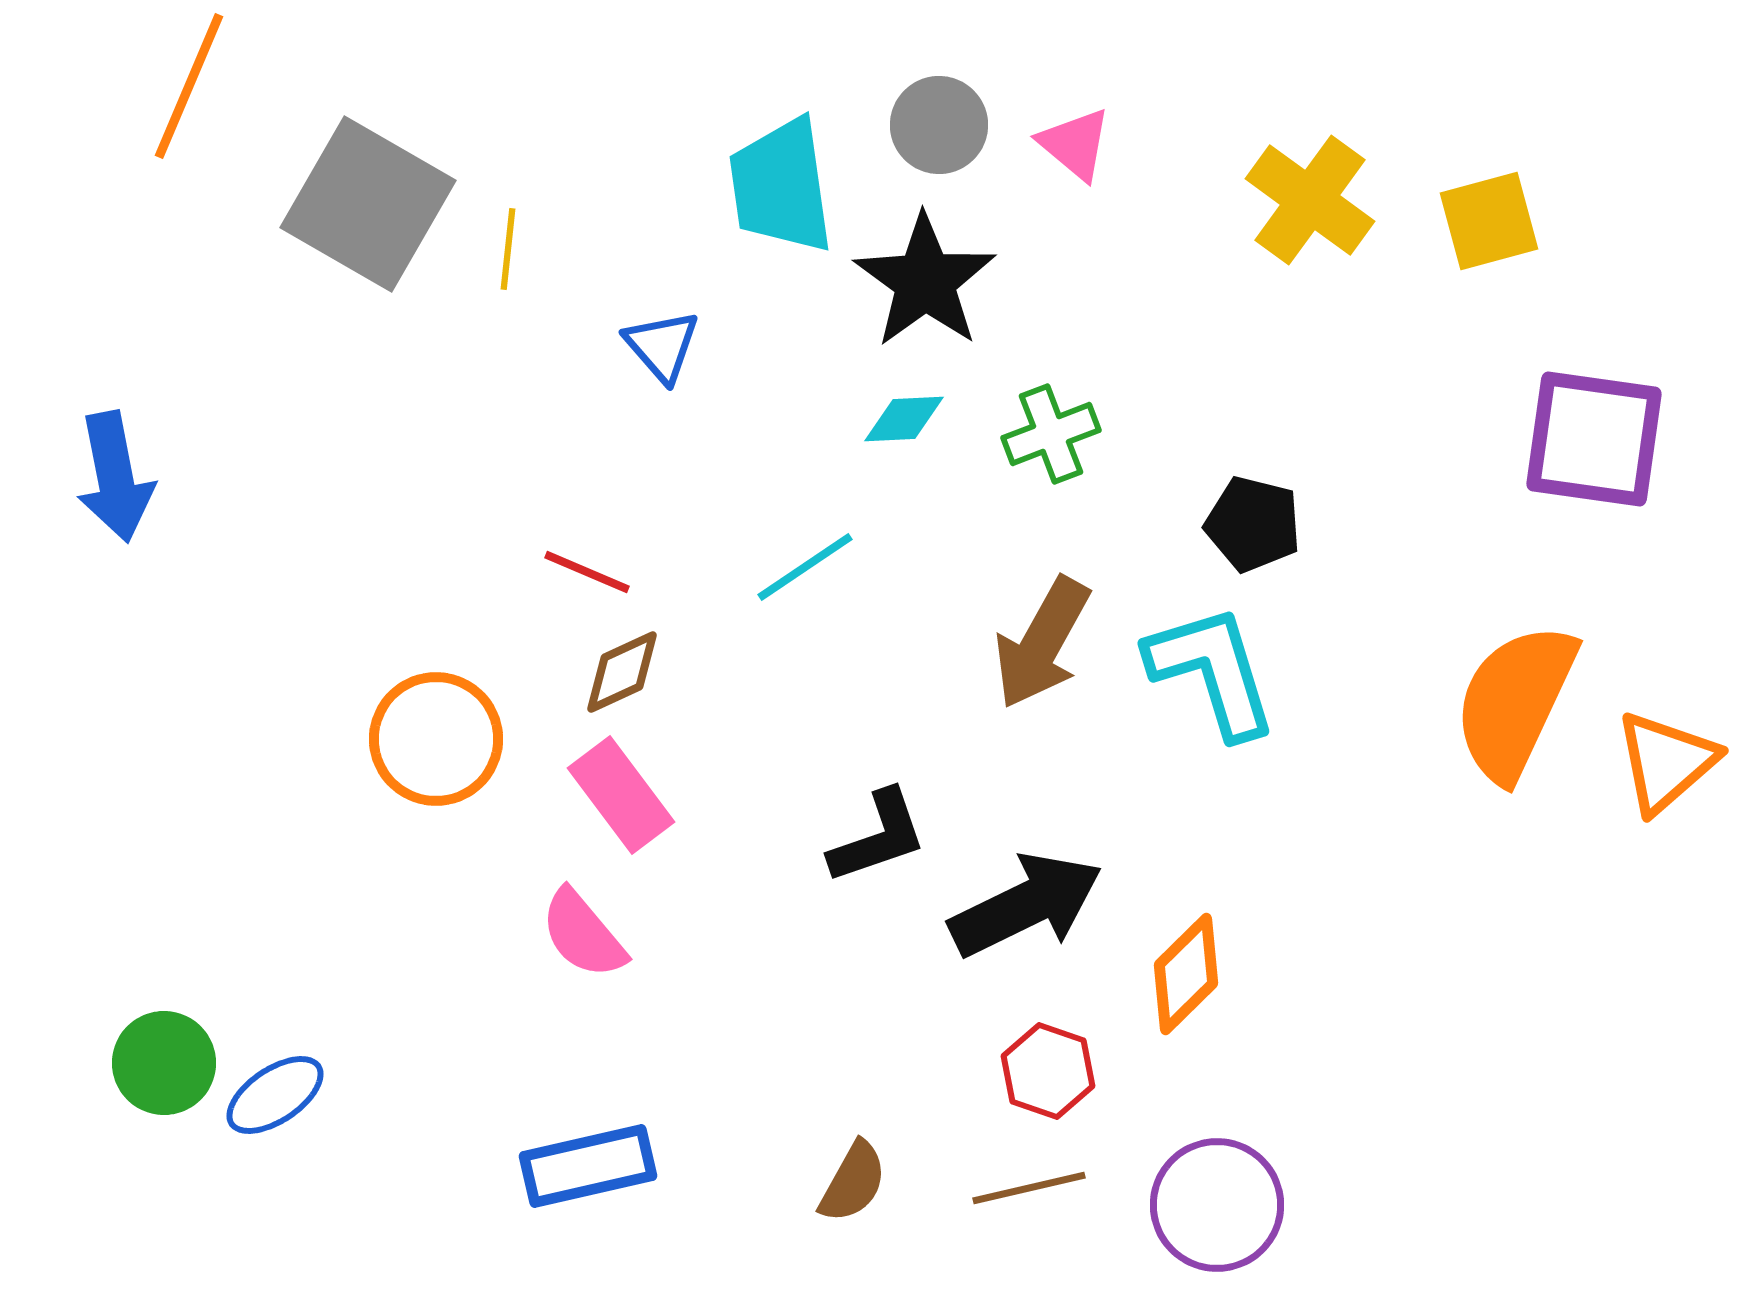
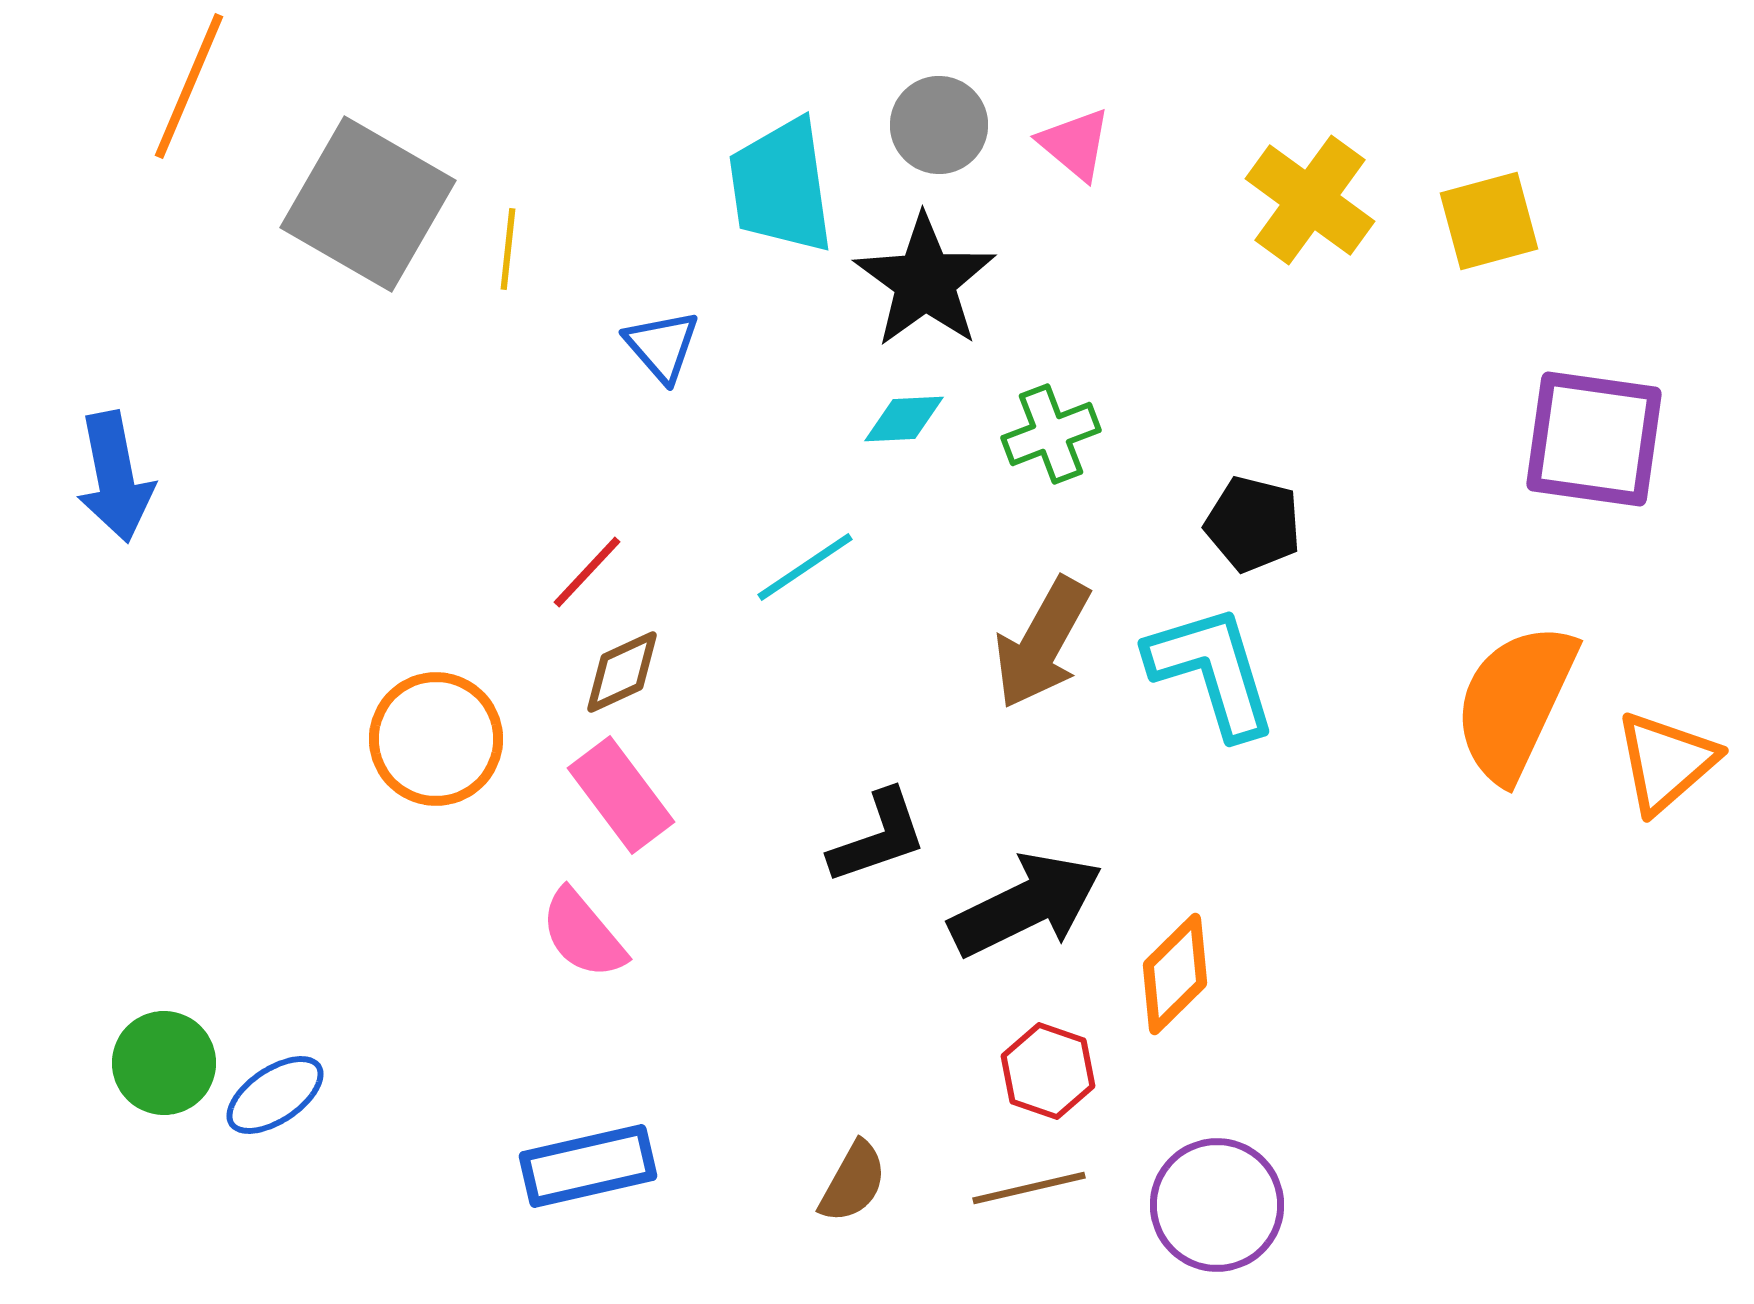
red line: rotated 70 degrees counterclockwise
orange diamond: moved 11 px left
